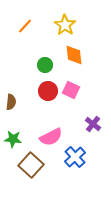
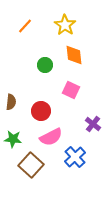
red circle: moved 7 px left, 20 px down
